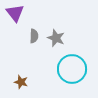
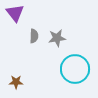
gray star: moved 1 px right; rotated 30 degrees counterclockwise
cyan circle: moved 3 px right
brown star: moved 5 px left; rotated 16 degrees counterclockwise
